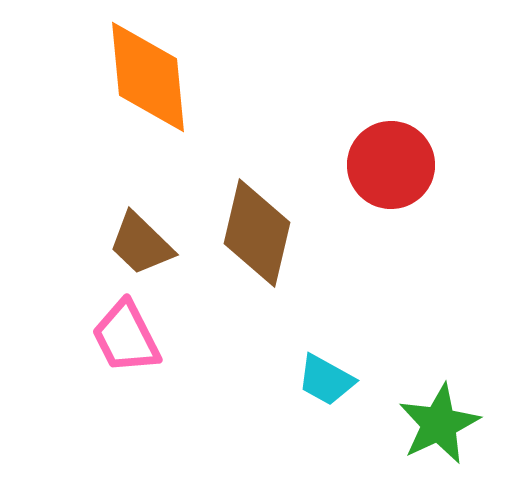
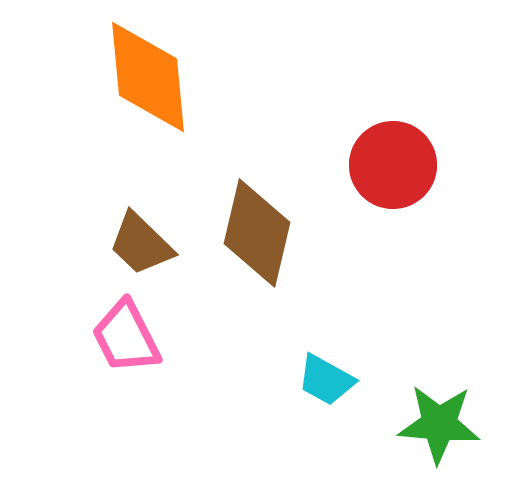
red circle: moved 2 px right
green star: rotated 30 degrees clockwise
